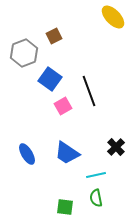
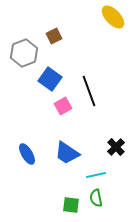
green square: moved 6 px right, 2 px up
